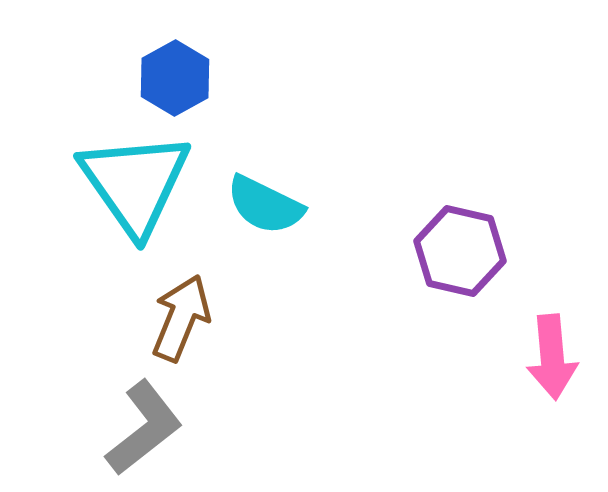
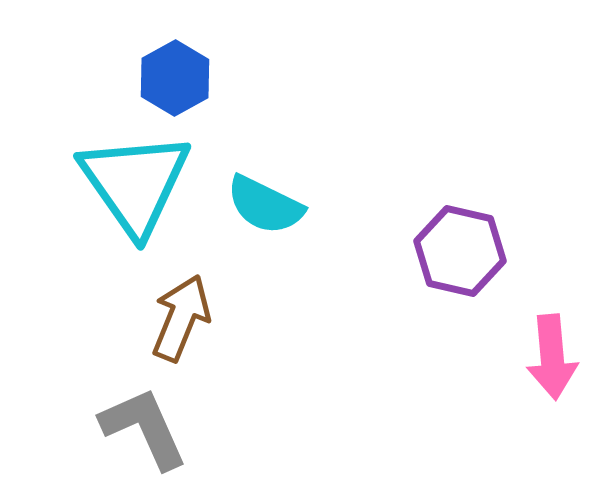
gray L-shape: rotated 76 degrees counterclockwise
